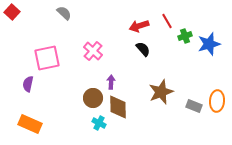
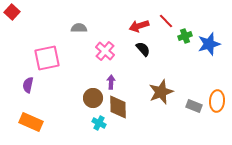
gray semicircle: moved 15 px right, 15 px down; rotated 42 degrees counterclockwise
red line: moved 1 px left; rotated 14 degrees counterclockwise
pink cross: moved 12 px right
purple semicircle: moved 1 px down
orange rectangle: moved 1 px right, 2 px up
